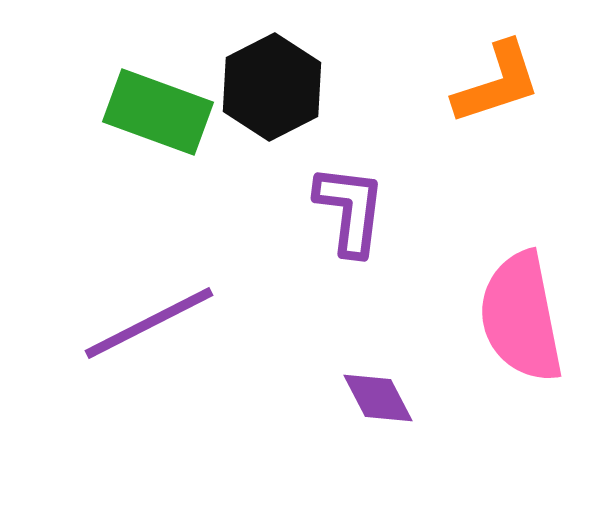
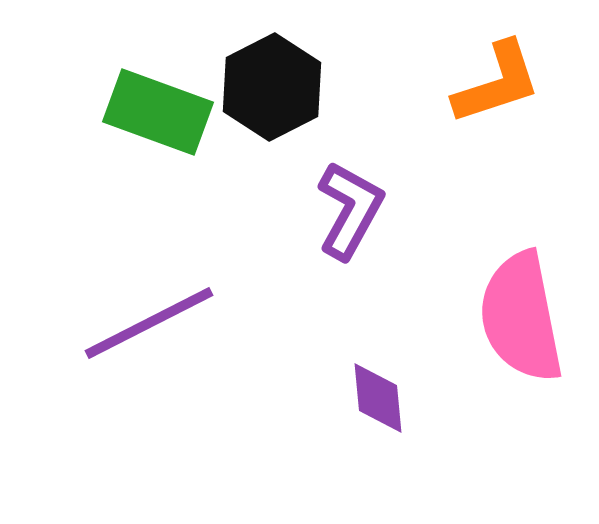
purple L-shape: rotated 22 degrees clockwise
purple diamond: rotated 22 degrees clockwise
